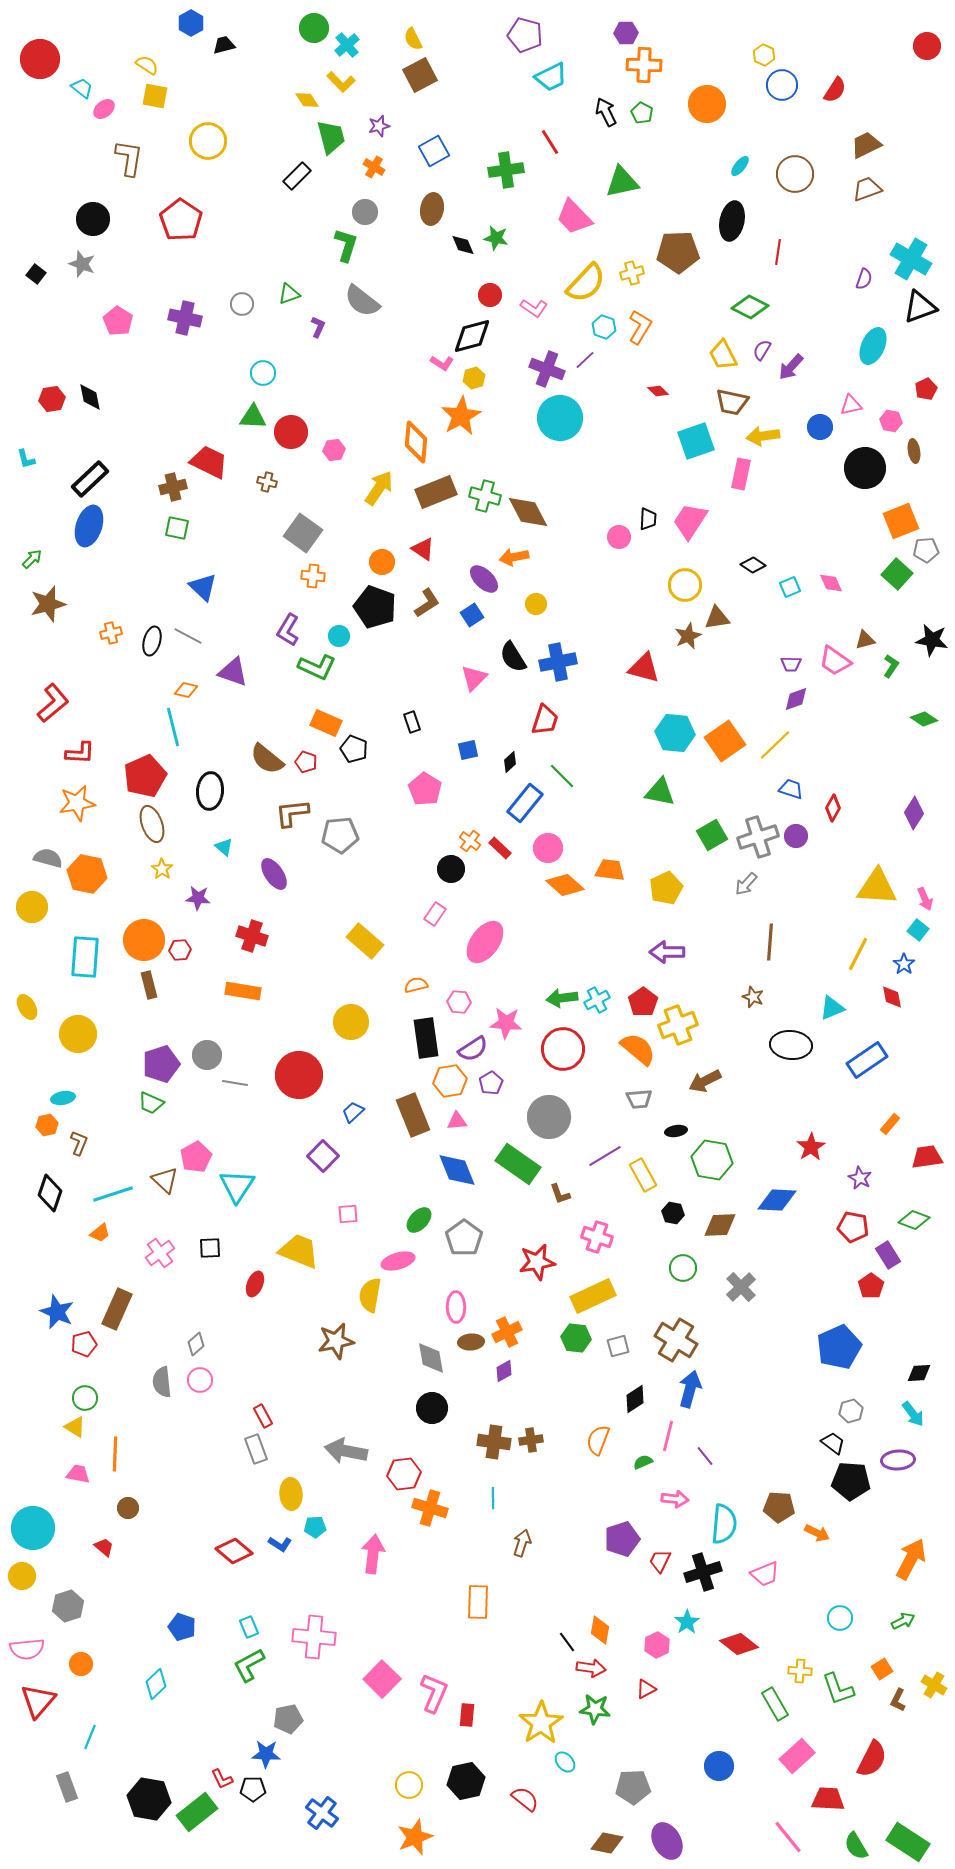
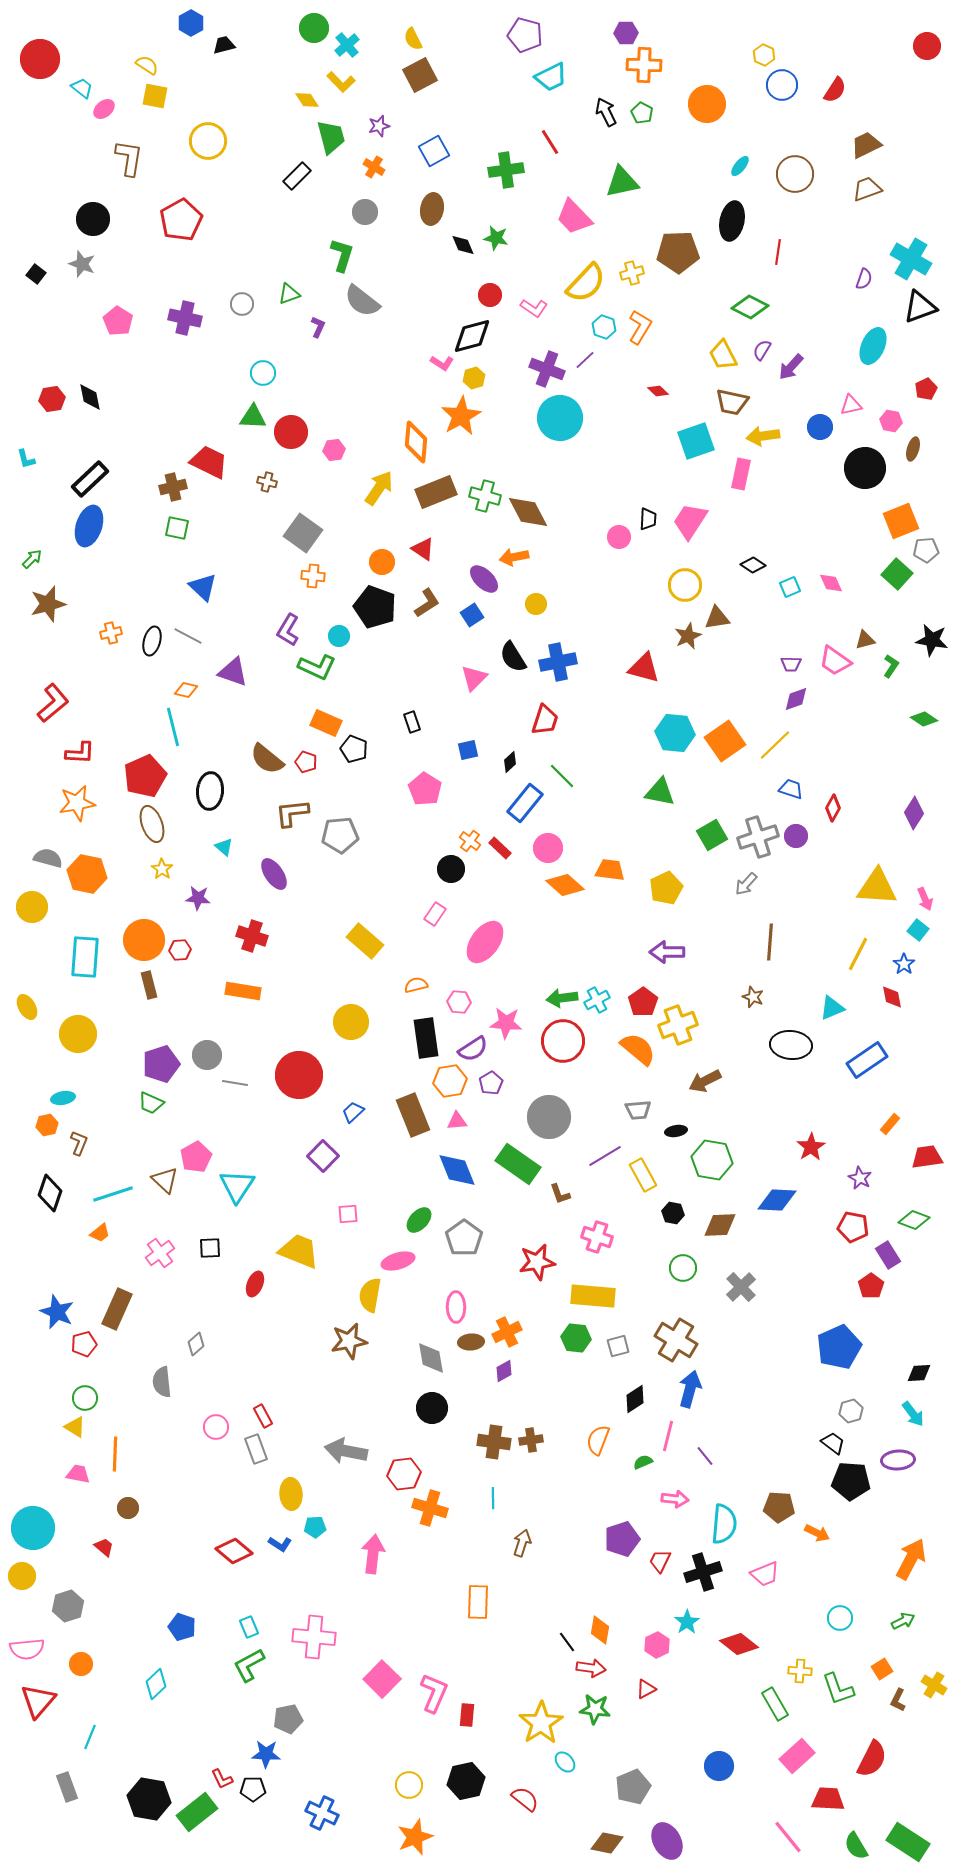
red pentagon at (181, 220): rotated 9 degrees clockwise
green L-shape at (346, 245): moved 4 px left, 10 px down
brown ellipse at (914, 451): moved 1 px left, 2 px up; rotated 25 degrees clockwise
red circle at (563, 1049): moved 8 px up
gray trapezoid at (639, 1099): moved 1 px left, 11 px down
yellow rectangle at (593, 1296): rotated 30 degrees clockwise
brown star at (336, 1341): moved 13 px right
pink circle at (200, 1380): moved 16 px right, 47 px down
gray pentagon at (633, 1787): rotated 20 degrees counterclockwise
blue cross at (322, 1813): rotated 12 degrees counterclockwise
